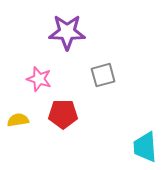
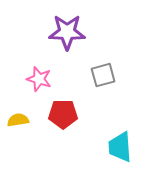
cyan trapezoid: moved 25 px left
